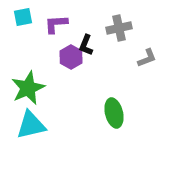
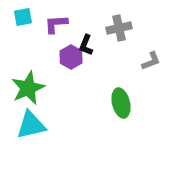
gray L-shape: moved 4 px right, 3 px down
green ellipse: moved 7 px right, 10 px up
